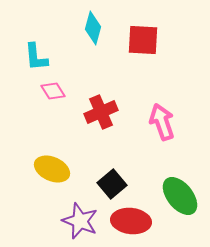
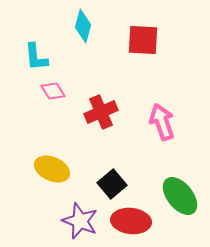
cyan diamond: moved 10 px left, 2 px up
